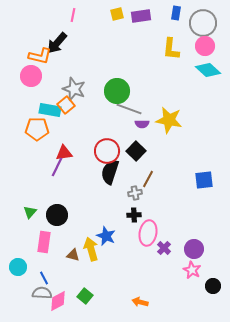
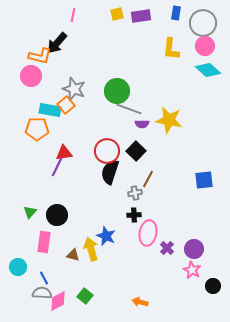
purple cross at (164, 248): moved 3 px right
